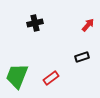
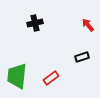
red arrow: rotated 80 degrees counterclockwise
green trapezoid: rotated 16 degrees counterclockwise
